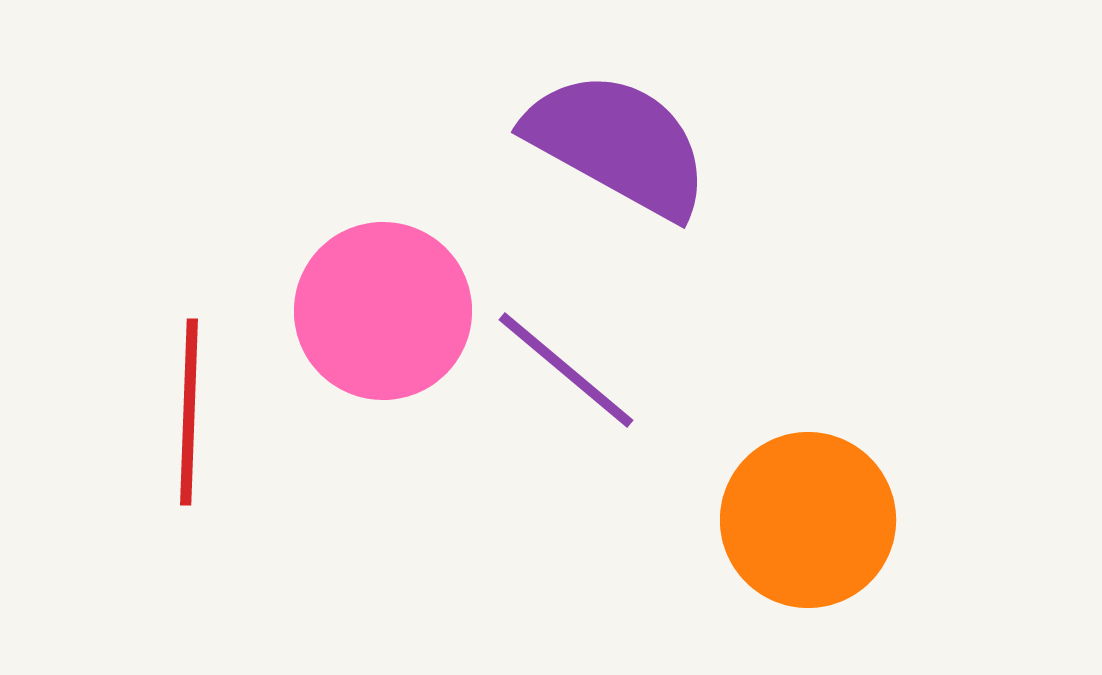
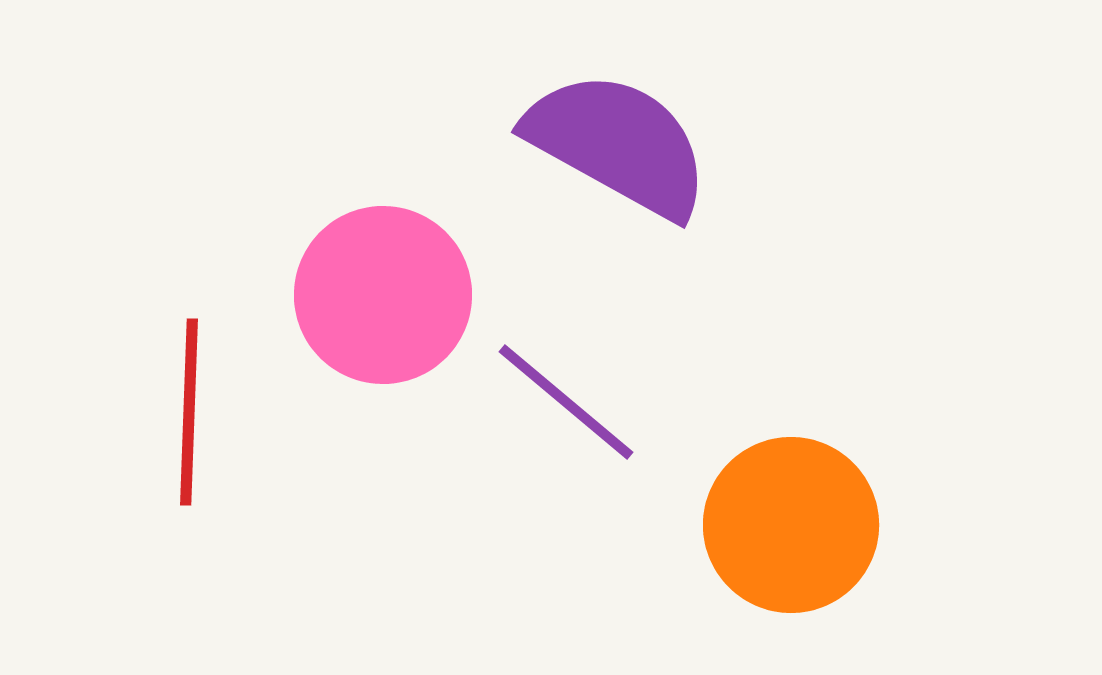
pink circle: moved 16 px up
purple line: moved 32 px down
orange circle: moved 17 px left, 5 px down
